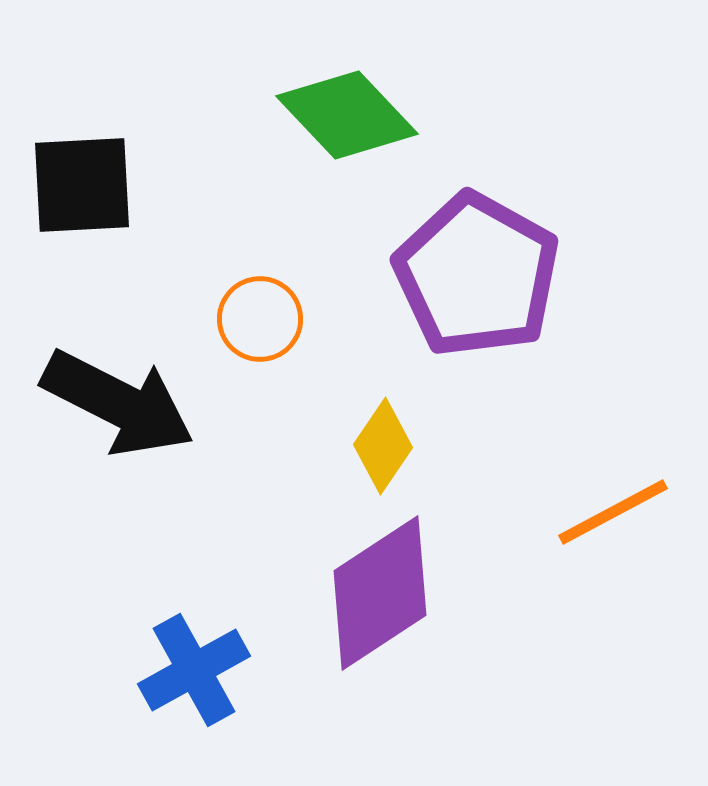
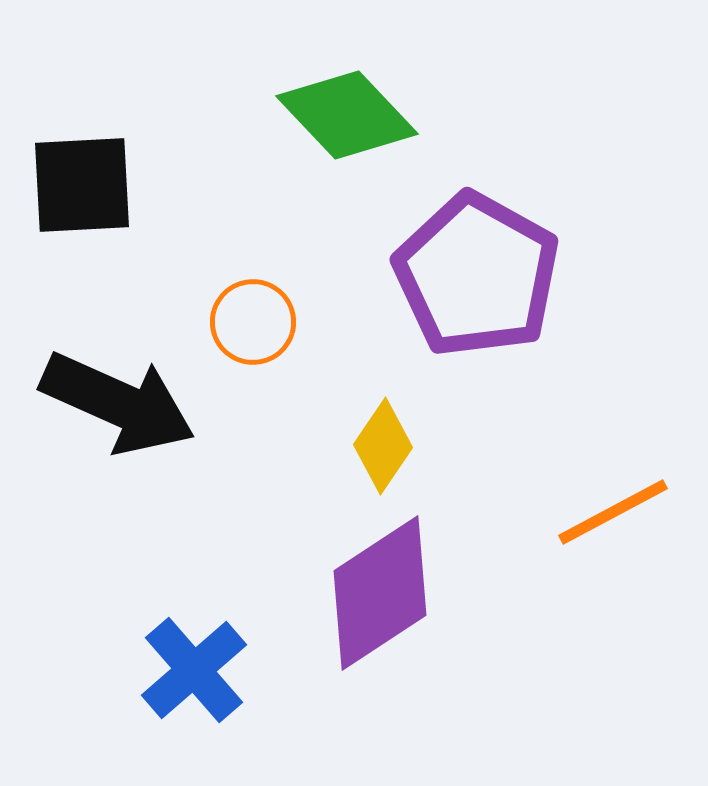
orange circle: moved 7 px left, 3 px down
black arrow: rotated 3 degrees counterclockwise
blue cross: rotated 12 degrees counterclockwise
